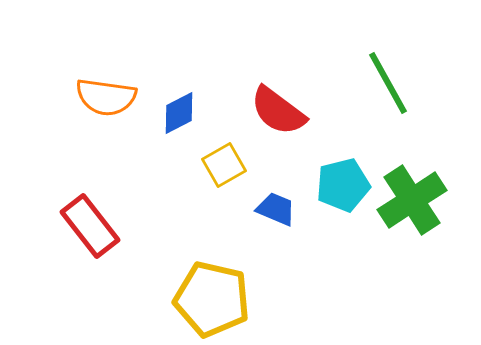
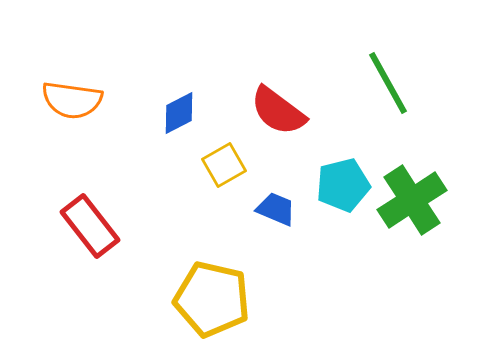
orange semicircle: moved 34 px left, 3 px down
